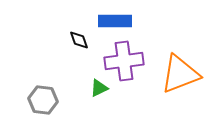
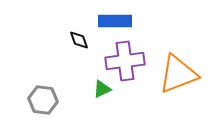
purple cross: moved 1 px right
orange triangle: moved 2 px left
green triangle: moved 3 px right, 1 px down
